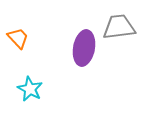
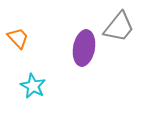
gray trapezoid: rotated 136 degrees clockwise
cyan star: moved 3 px right, 3 px up
